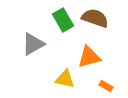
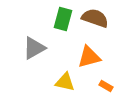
green rectangle: moved 1 px up; rotated 45 degrees clockwise
gray triangle: moved 1 px right, 4 px down
yellow triangle: moved 3 px down
